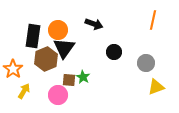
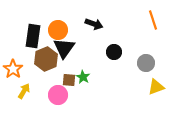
orange line: rotated 30 degrees counterclockwise
